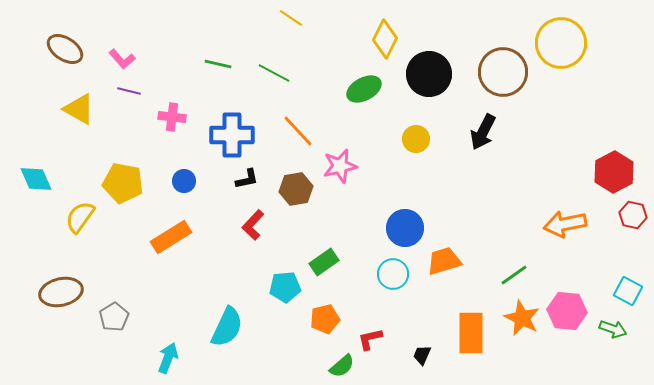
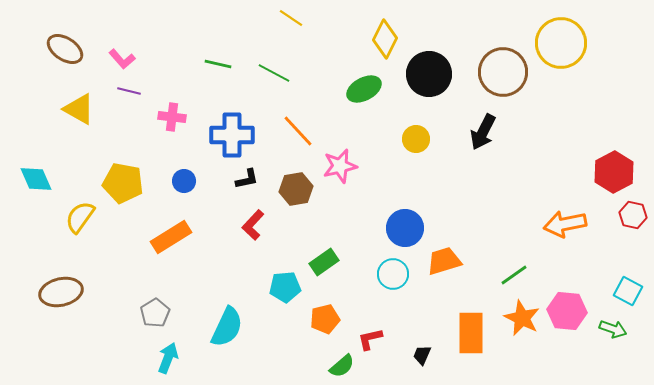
gray pentagon at (114, 317): moved 41 px right, 4 px up
